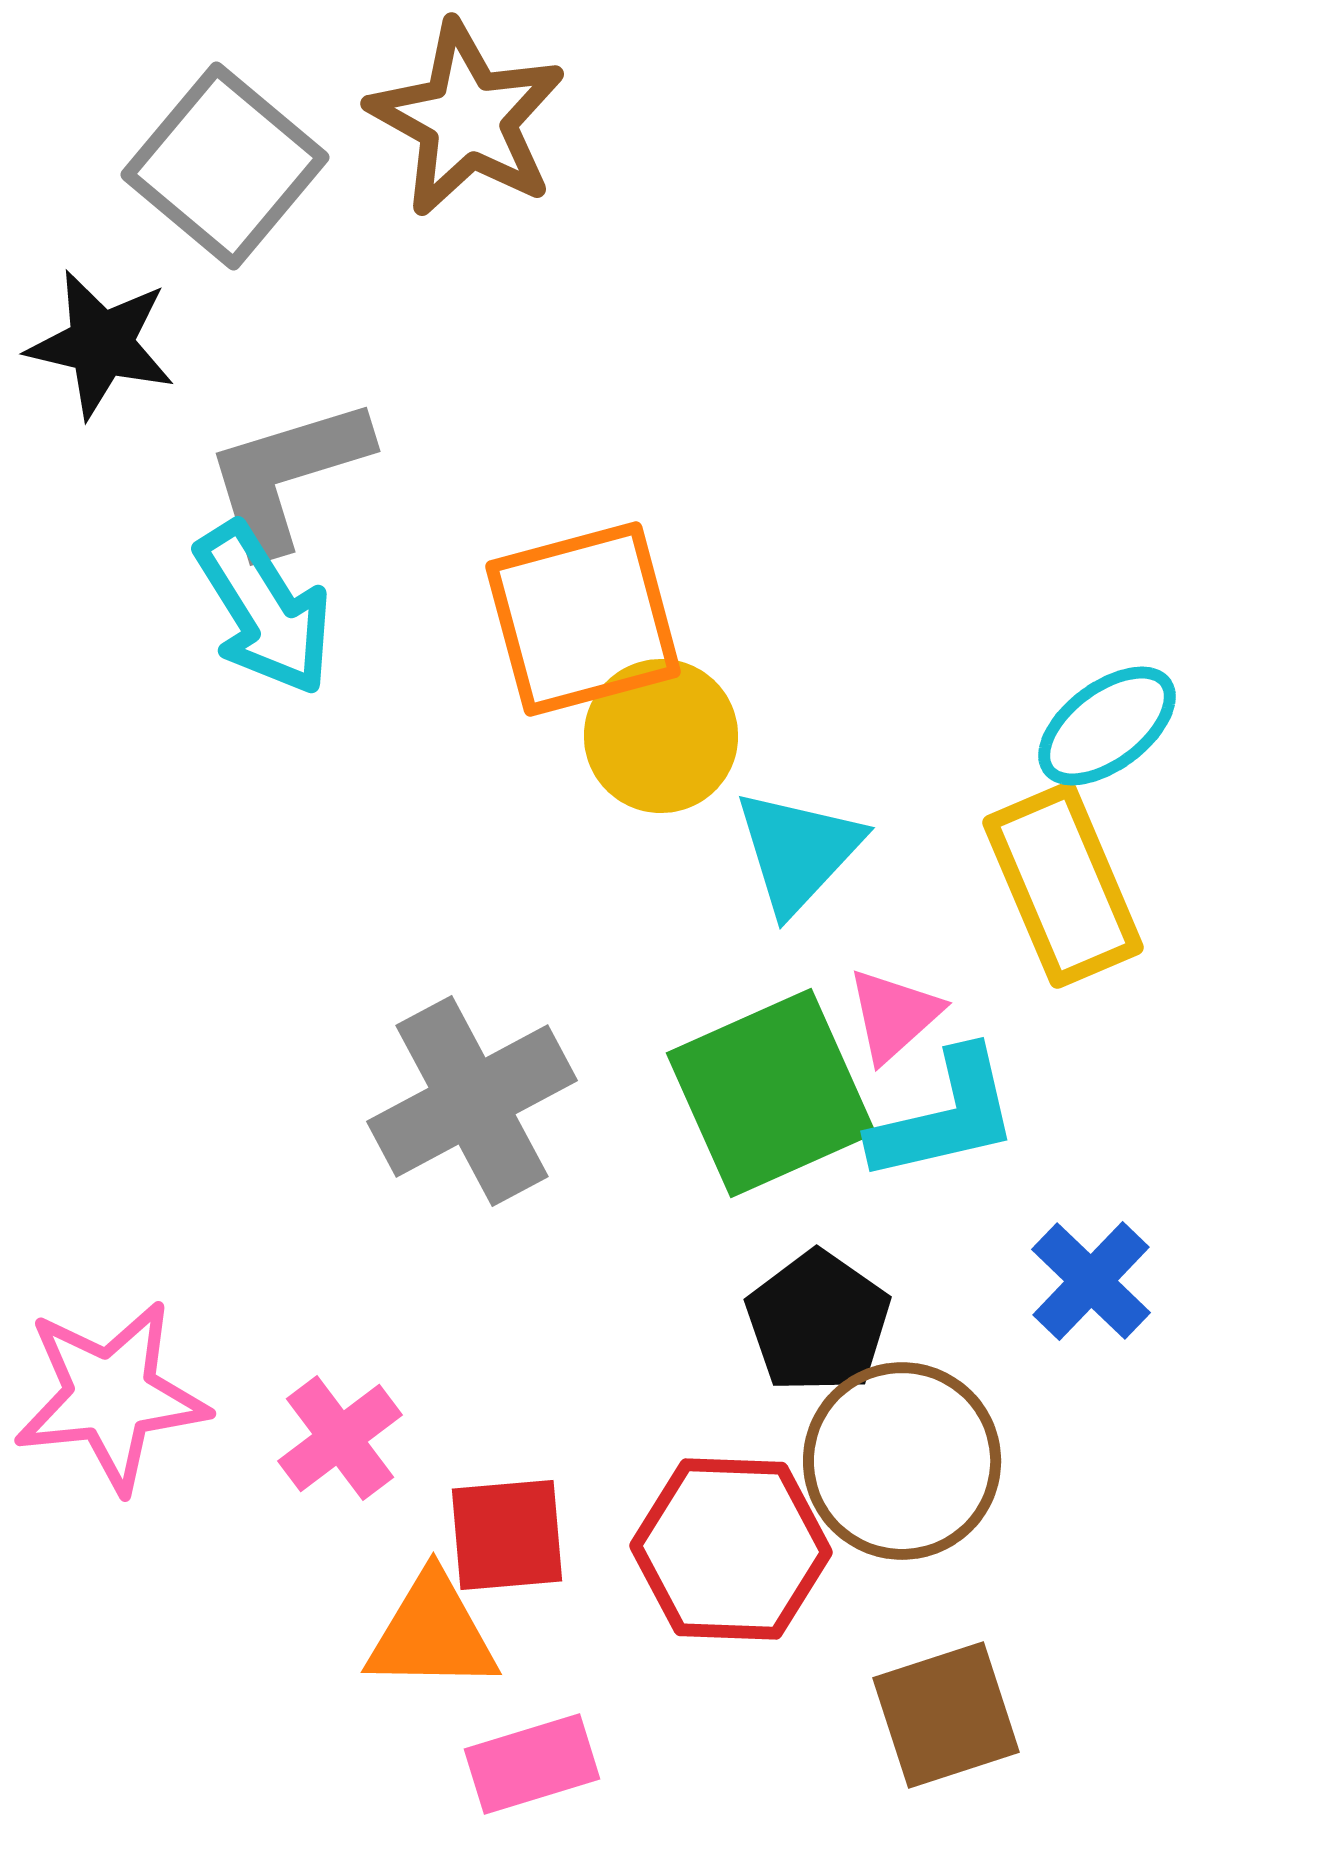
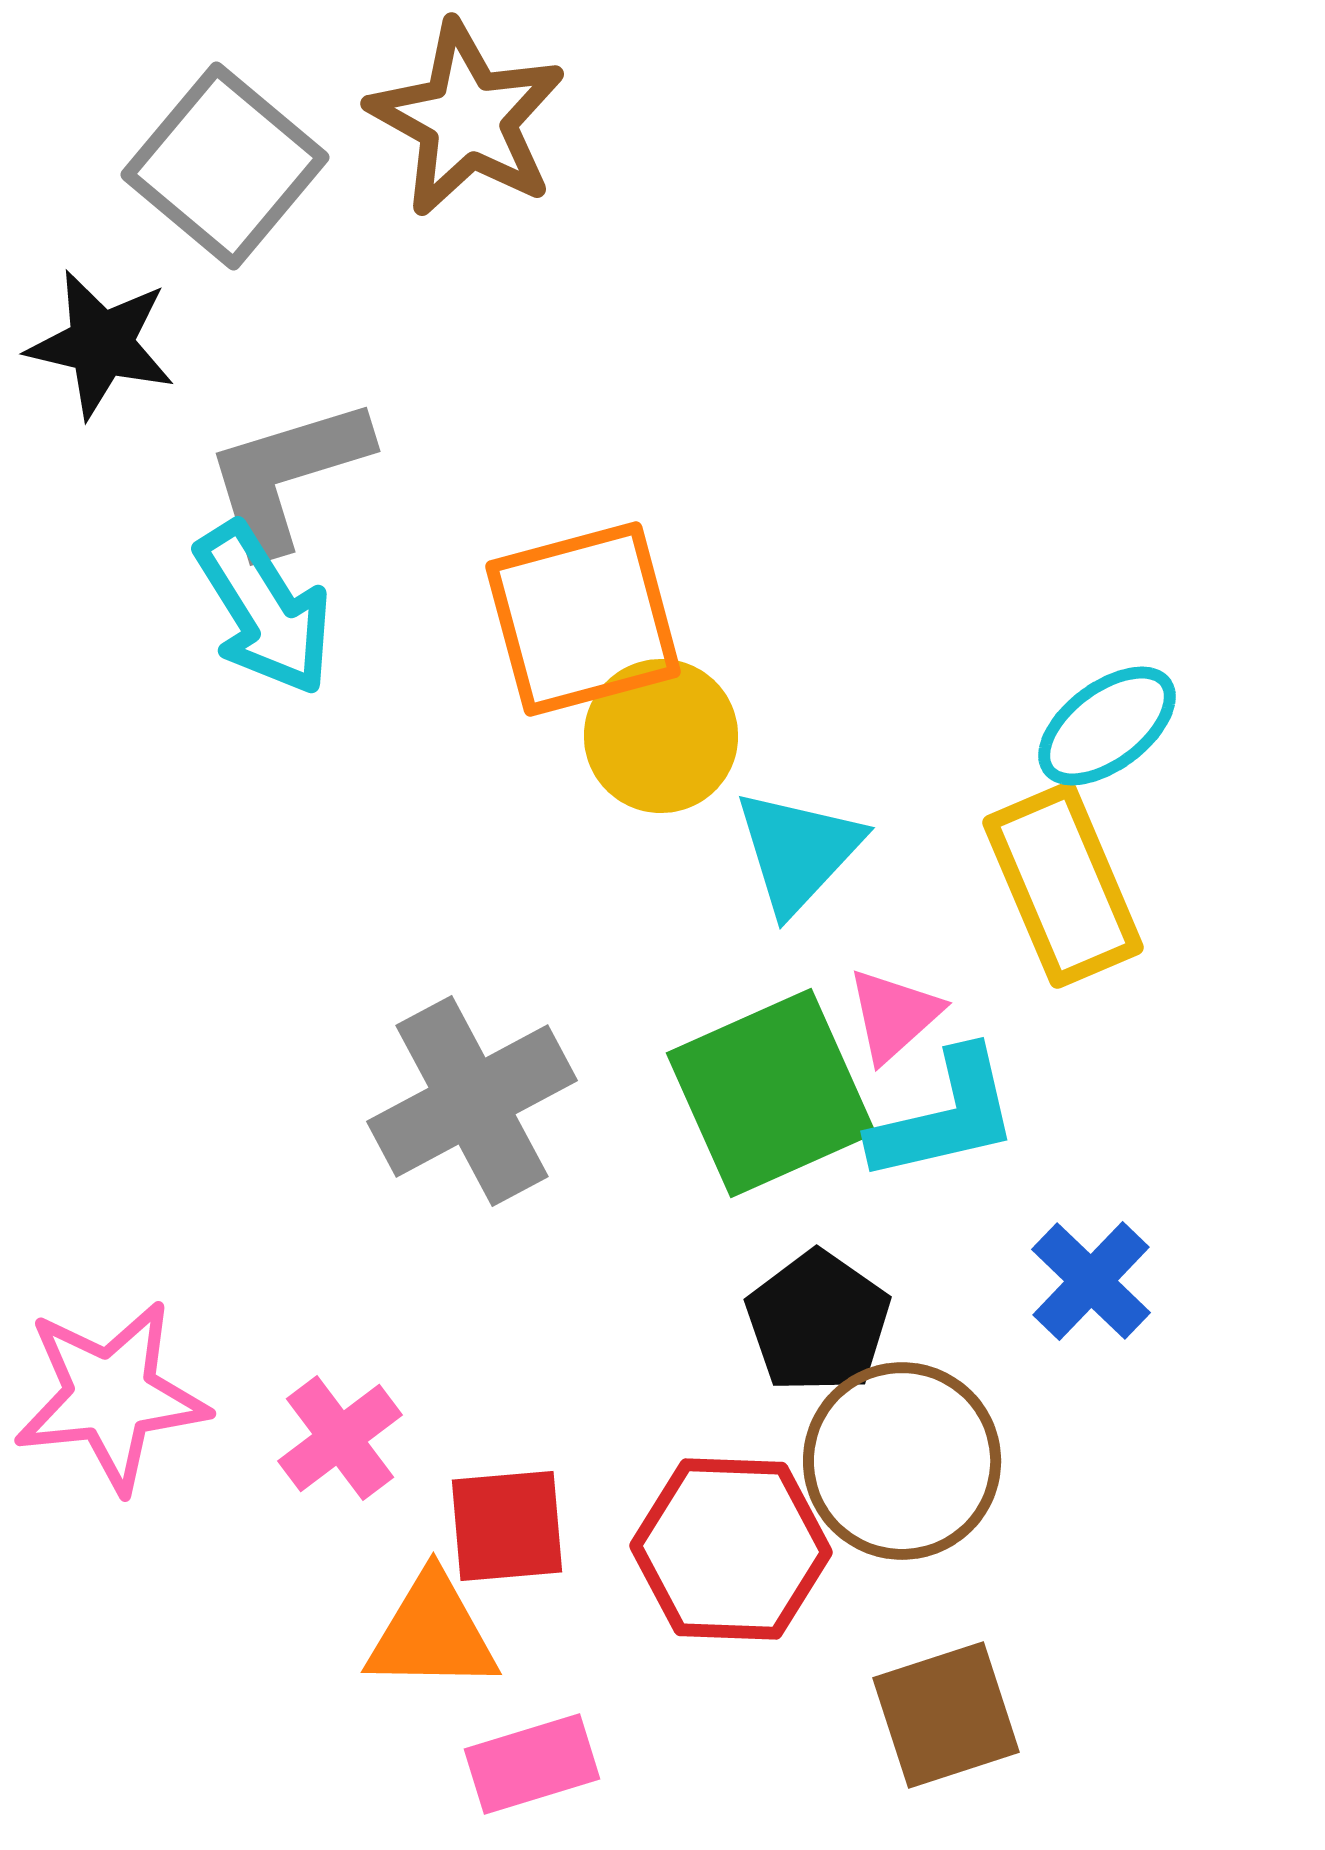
red square: moved 9 px up
